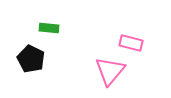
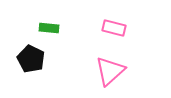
pink rectangle: moved 17 px left, 15 px up
pink triangle: rotated 8 degrees clockwise
